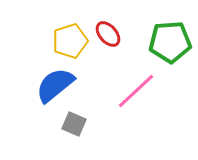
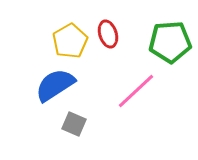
red ellipse: rotated 24 degrees clockwise
yellow pentagon: rotated 12 degrees counterclockwise
blue semicircle: rotated 6 degrees clockwise
